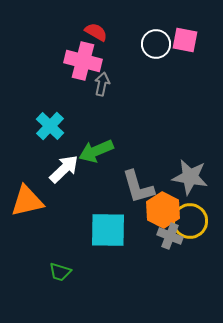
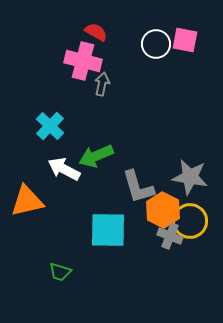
green arrow: moved 5 px down
white arrow: rotated 108 degrees counterclockwise
